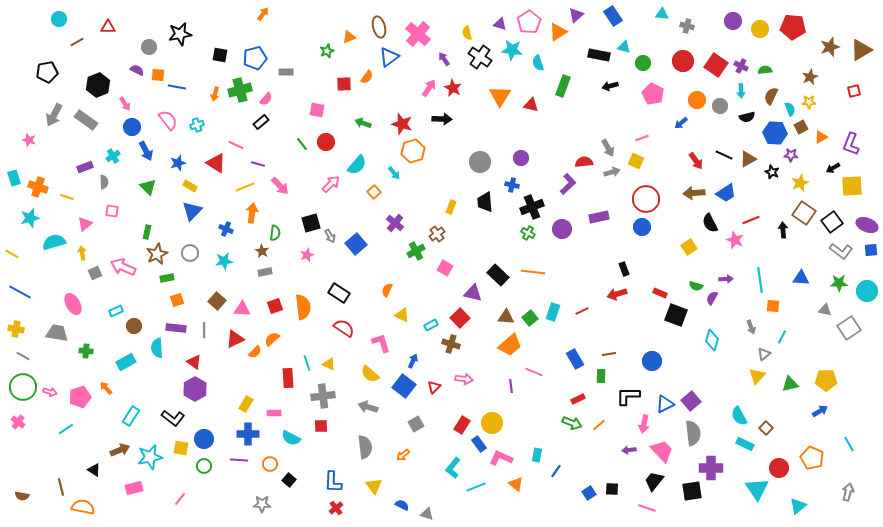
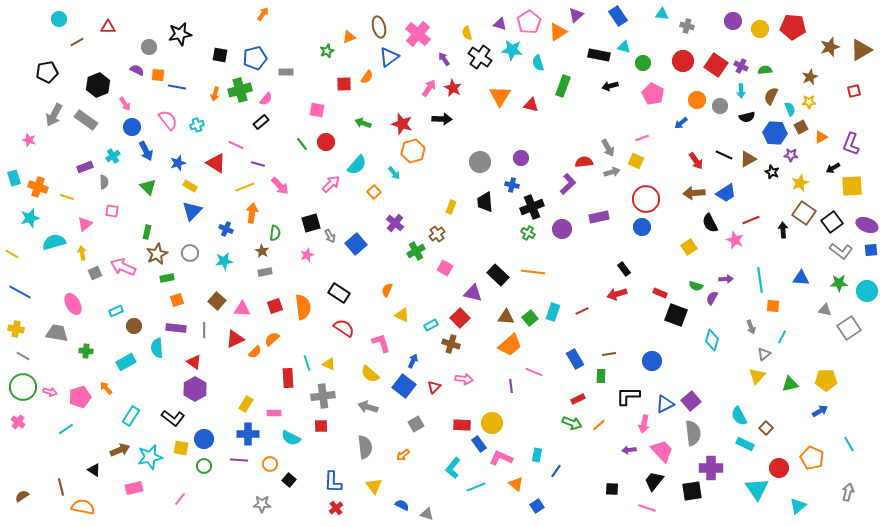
blue rectangle at (613, 16): moved 5 px right
black rectangle at (624, 269): rotated 16 degrees counterclockwise
red rectangle at (462, 425): rotated 60 degrees clockwise
blue square at (589, 493): moved 52 px left, 13 px down
brown semicircle at (22, 496): rotated 136 degrees clockwise
